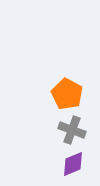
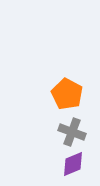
gray cross: moved 2 px down
